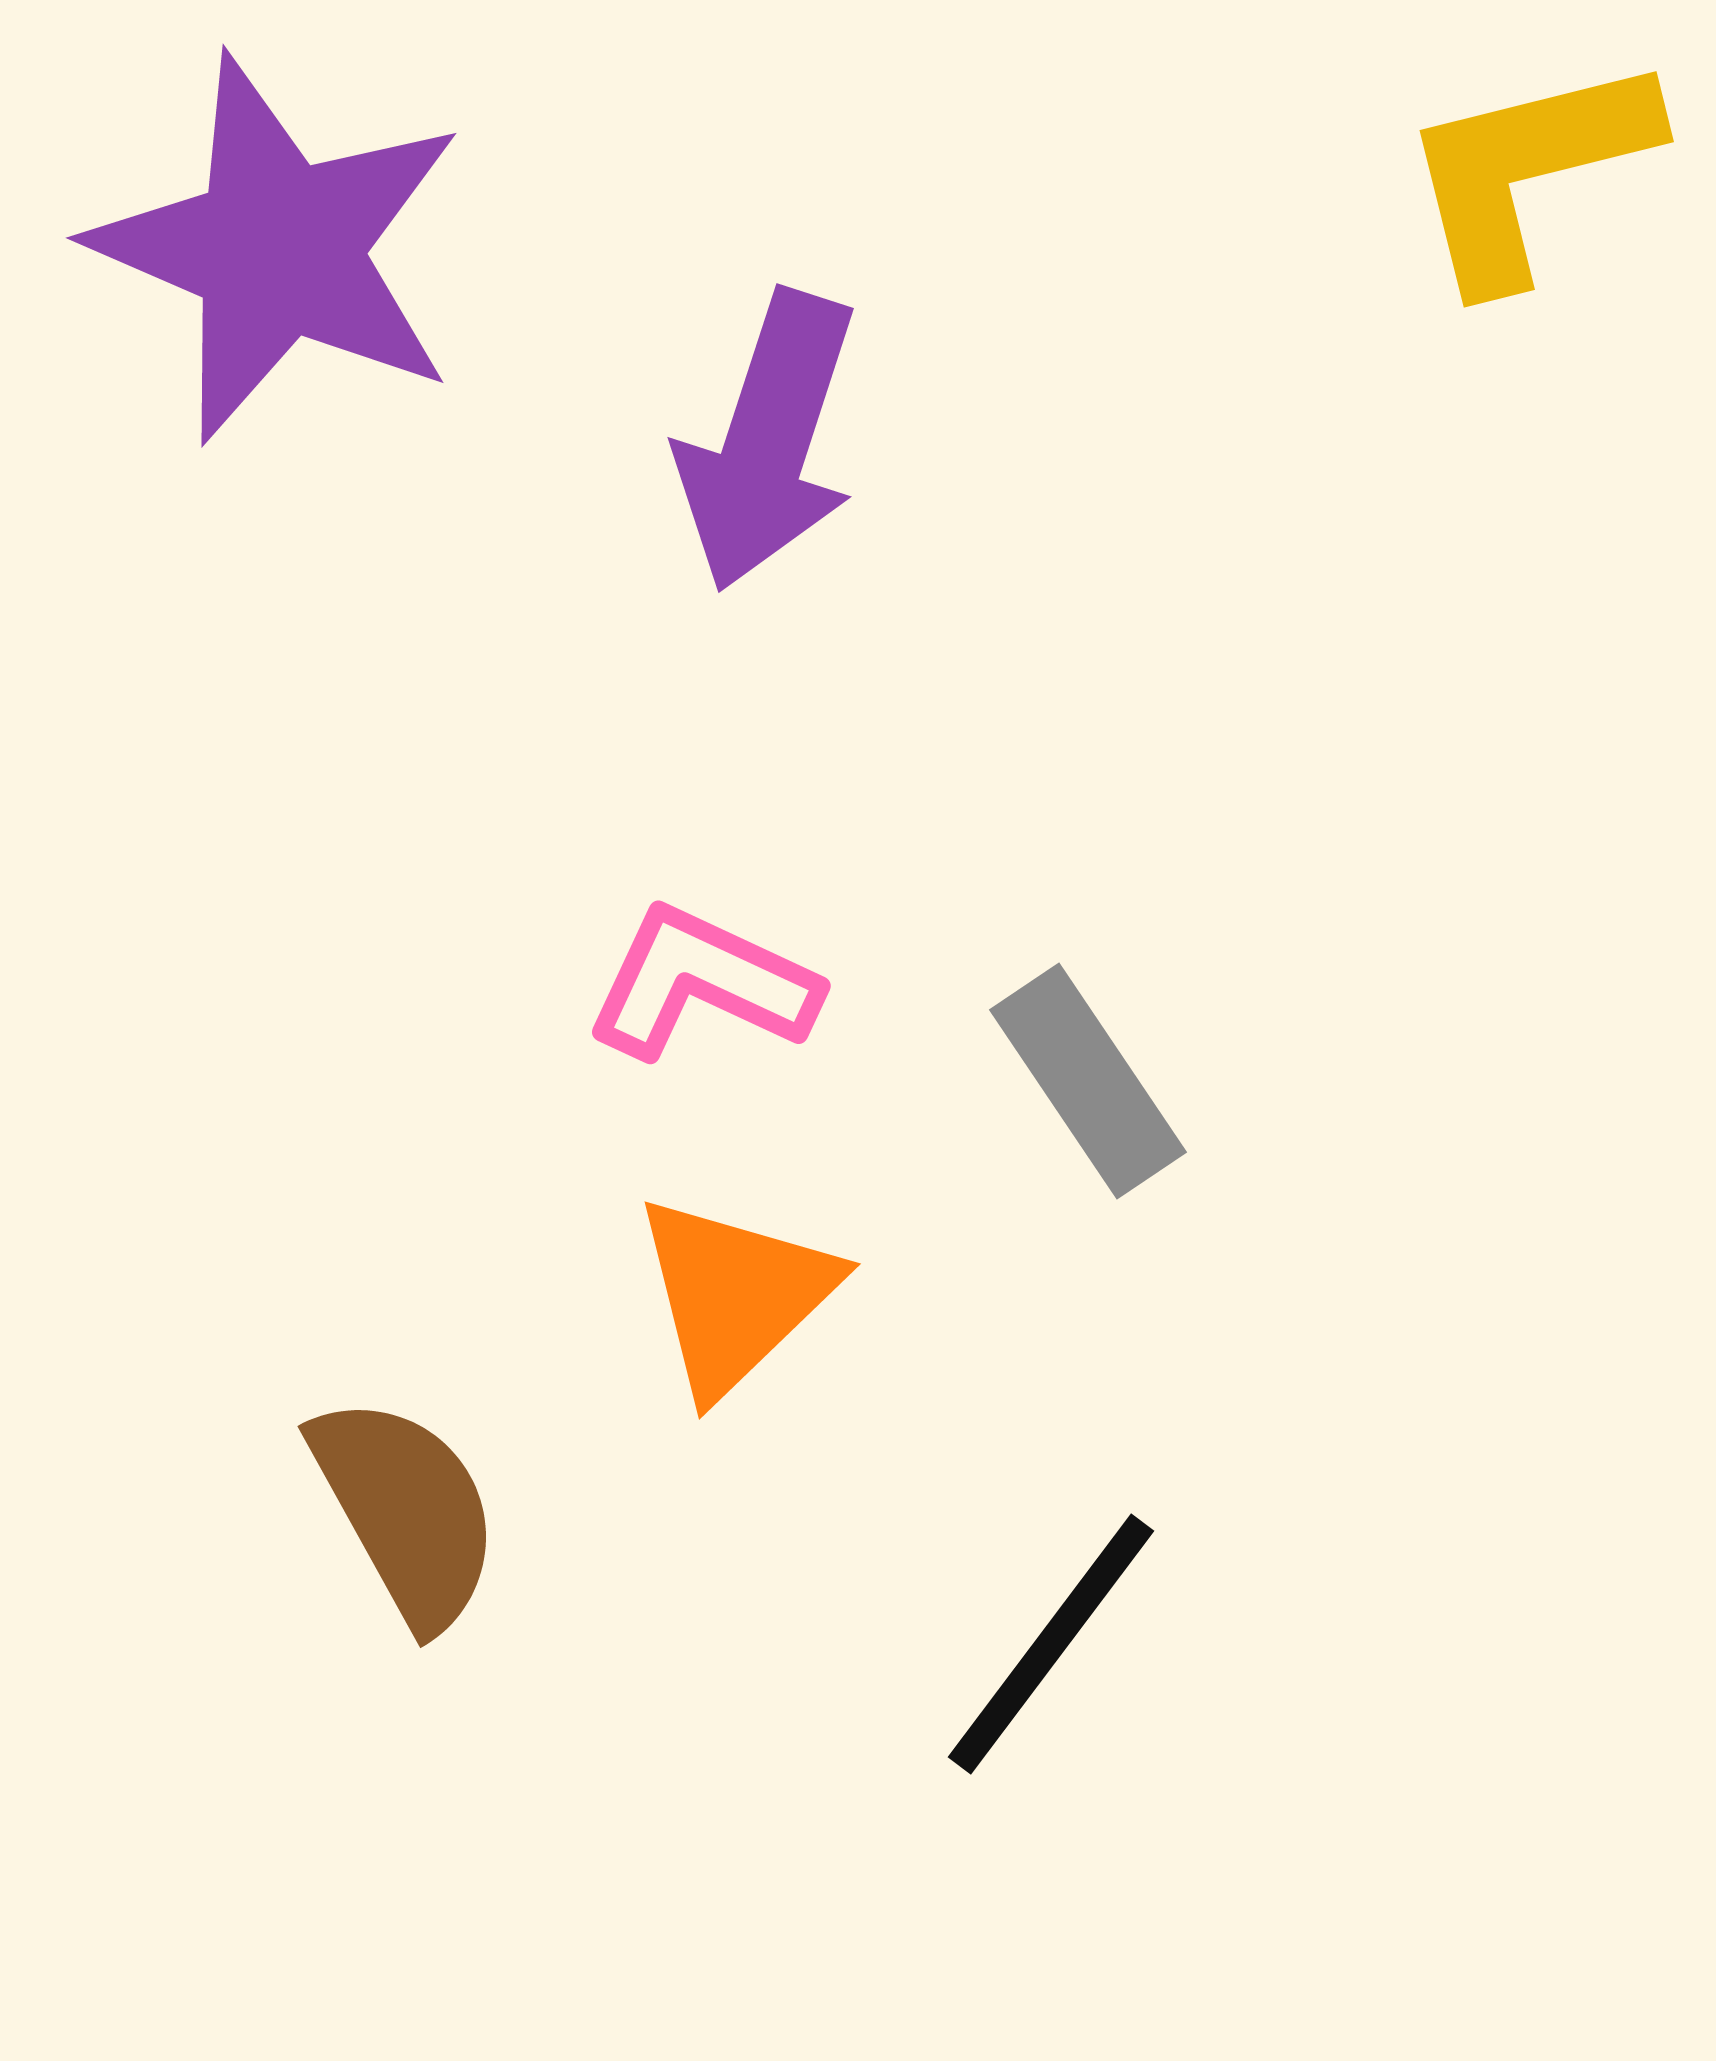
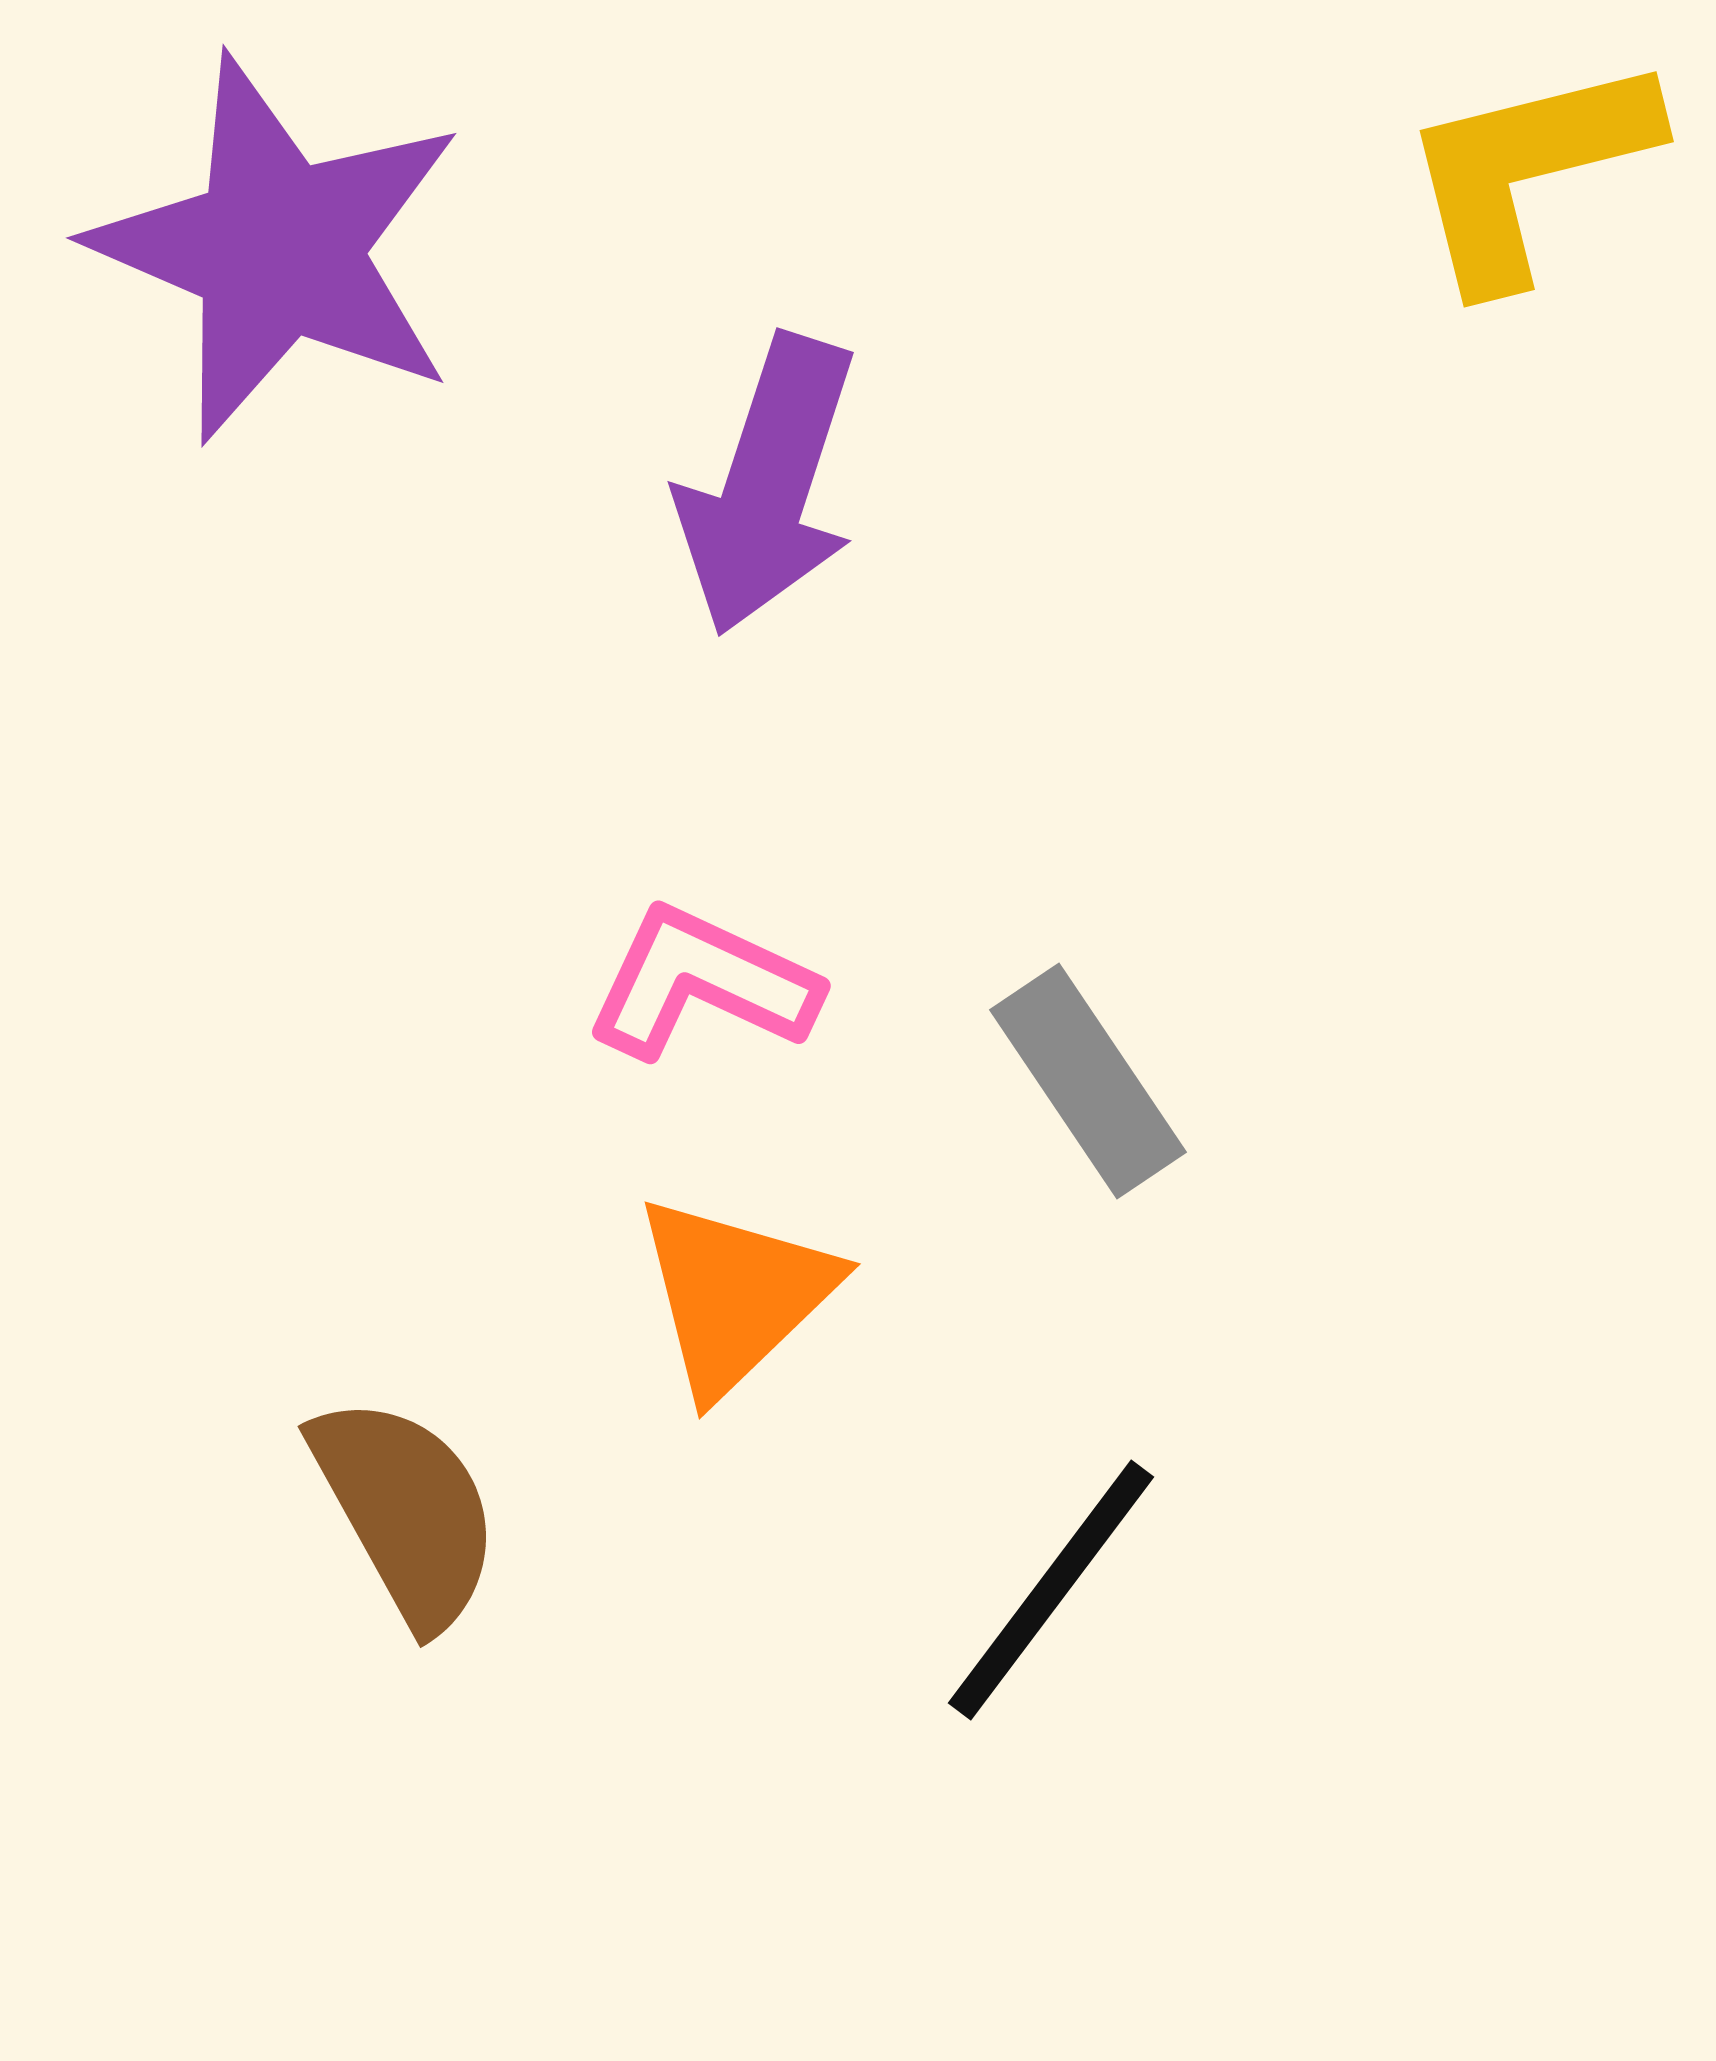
purple arrow: moved 44 px down
black line: moved 54 px up
